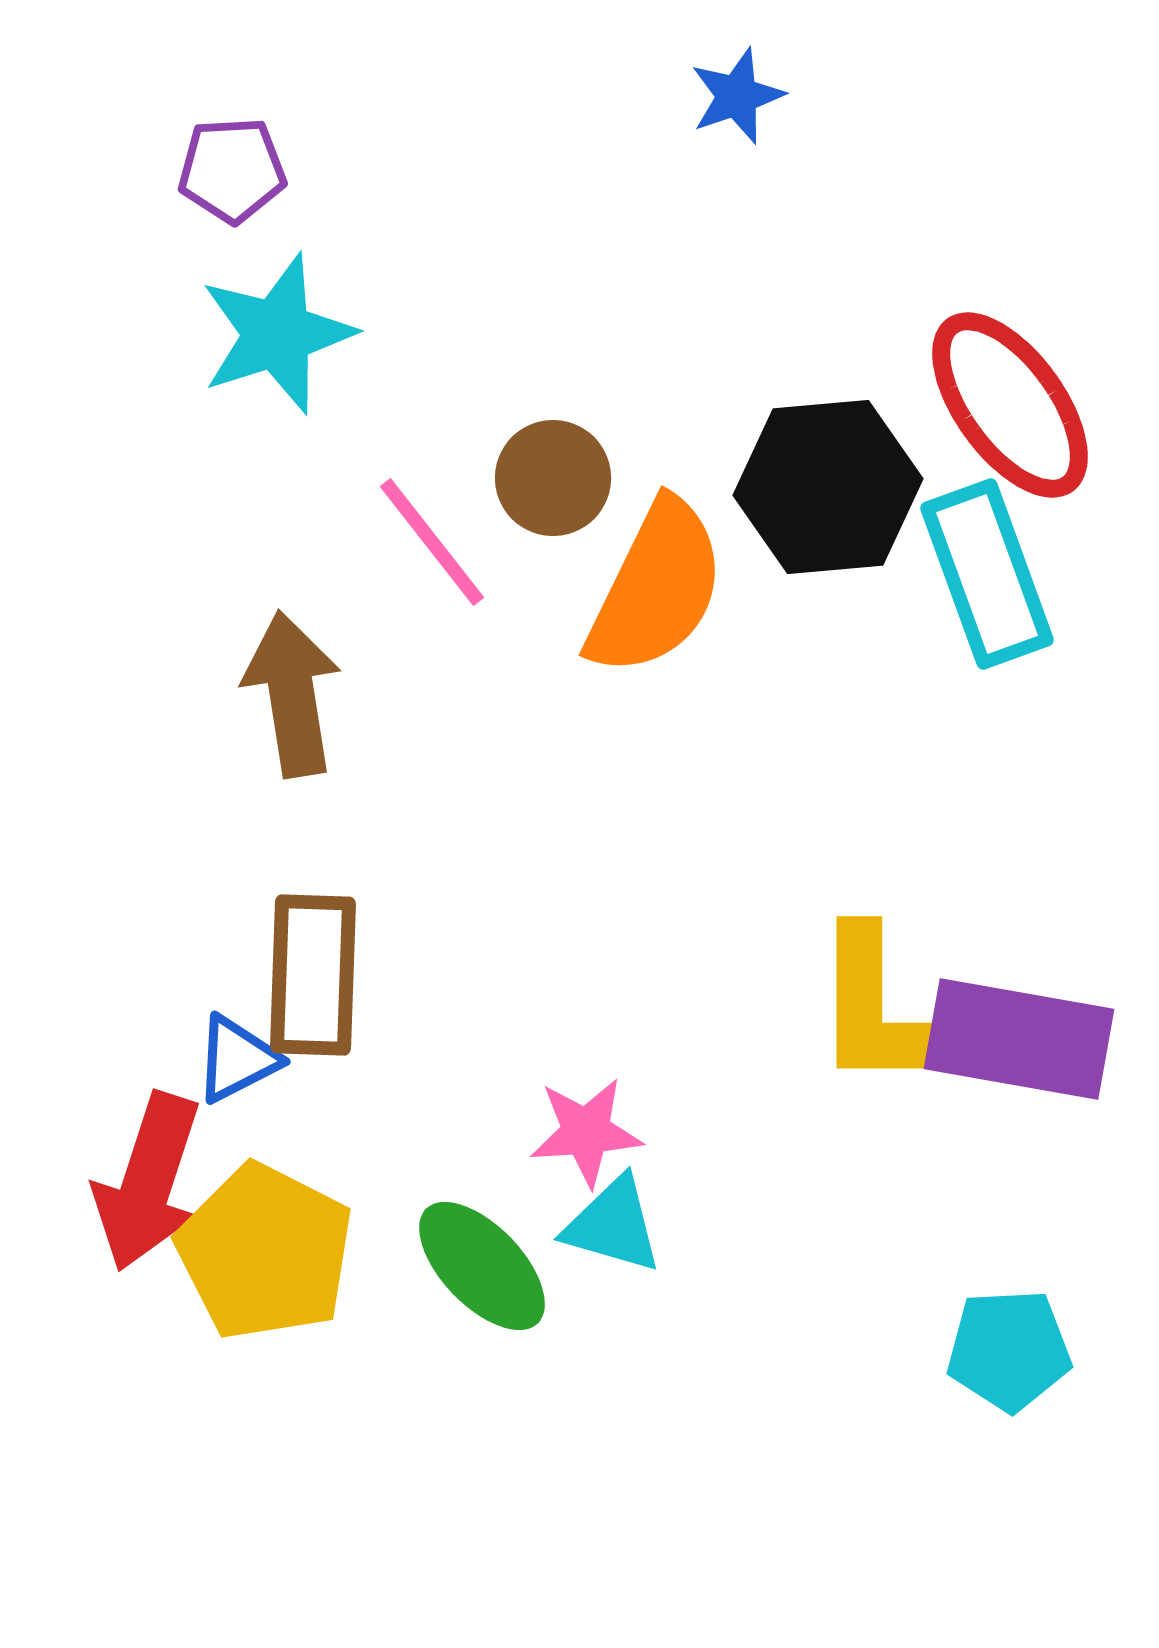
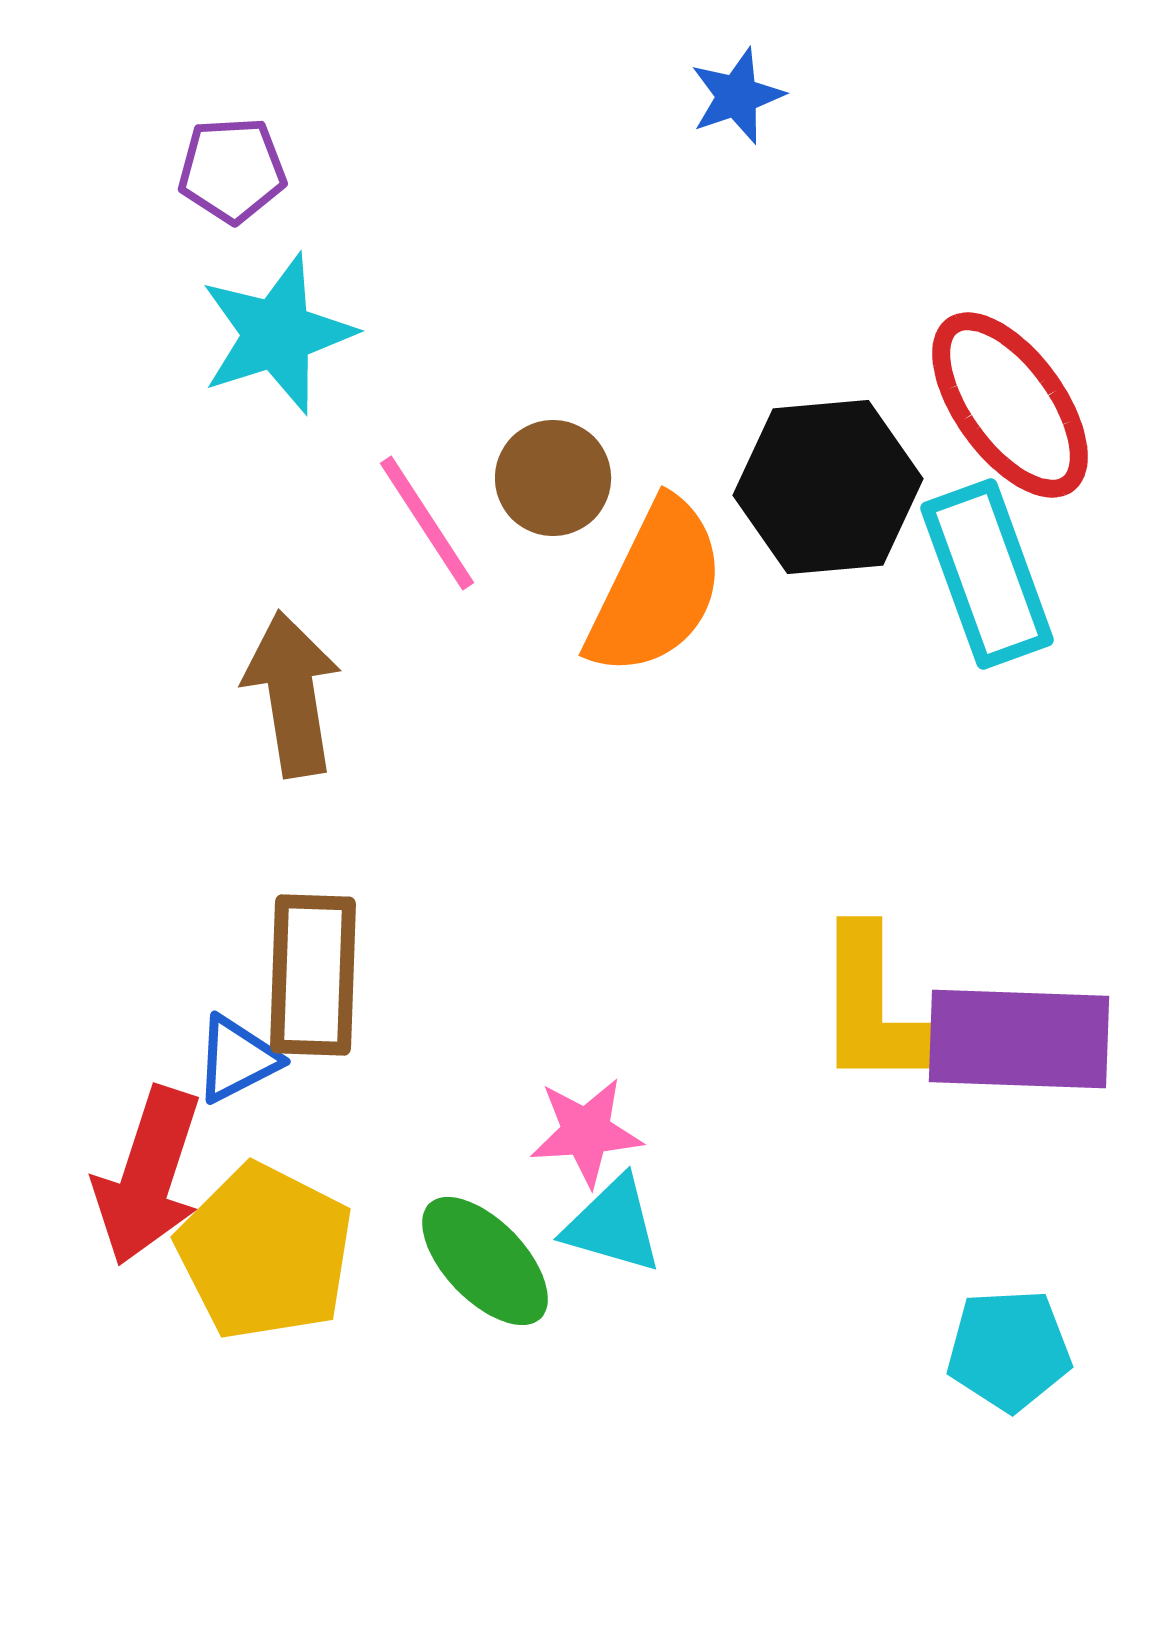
pink line: moved 5 px left, 19 px up; rotated 5 degrees clockwise
purple rectangle: rotated 8 degrees counterclockwise
red arrow: moved 6 px up
green ellipse: moved 3 px right, 5 px up
